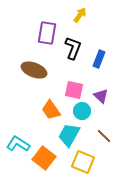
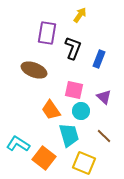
purple triangle: moved 3 px right, 1 px down
cyan circle: moved 1 px left
cyan trapezoid: rotated 135 degrees clockwise
yellow square: moved 1 px right, 1 px down
